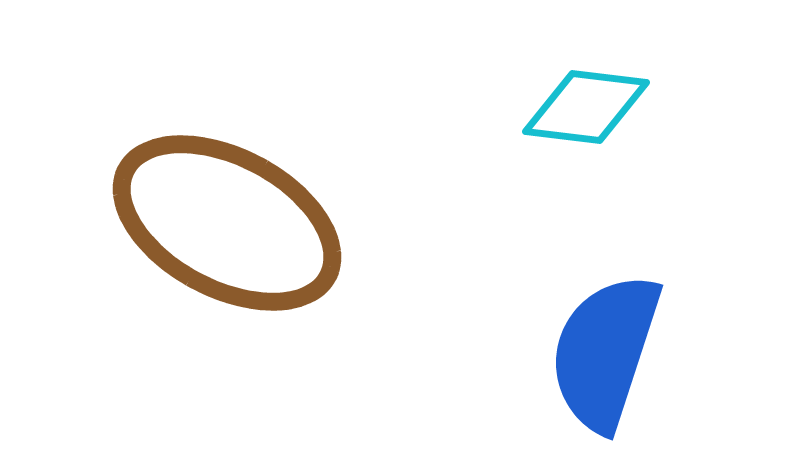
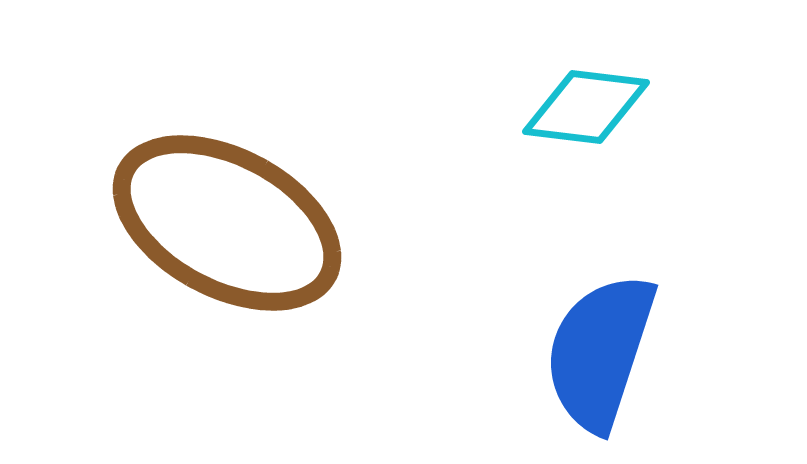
blue semicircle: moved 5 px left
